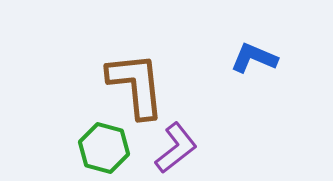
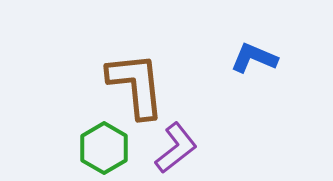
green hexagon: rotated 15 degrees clockwise
